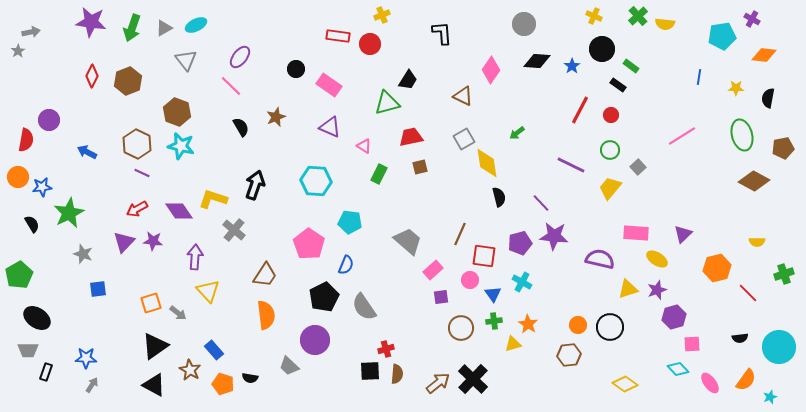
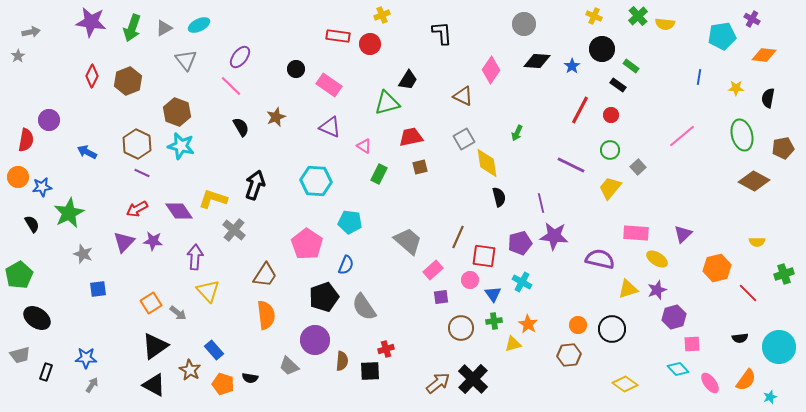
cyan ellipse at (196, 25): moved 3 px right
gray star at (18, 51): moved 5 px down
green arrow at (517, 133): rotated 28 degrees counterclockwise
pink line at (682, 136): rotated 8 degrees counterclockwise
purple line at (541, 203): rotated 30 degrees clockwise
brown line at (460, 234): moved 2 px left, 3 px down
pink pentagon at (309, 244): moved 2 px left
black pentagon at (324, 297): rotated 8 degrees clockwise
orange square at (151, 303): rotated 15 degrees counterclockwise
black circle at (610, 327): moved 2 px right, 2 px down
gray trapezoid at (28, 350): moved 8 px left, 5 px down; rotated 15 degrees counterclockwise
brown semicircle at (397, 374): moved 55 px left, 13 px up
